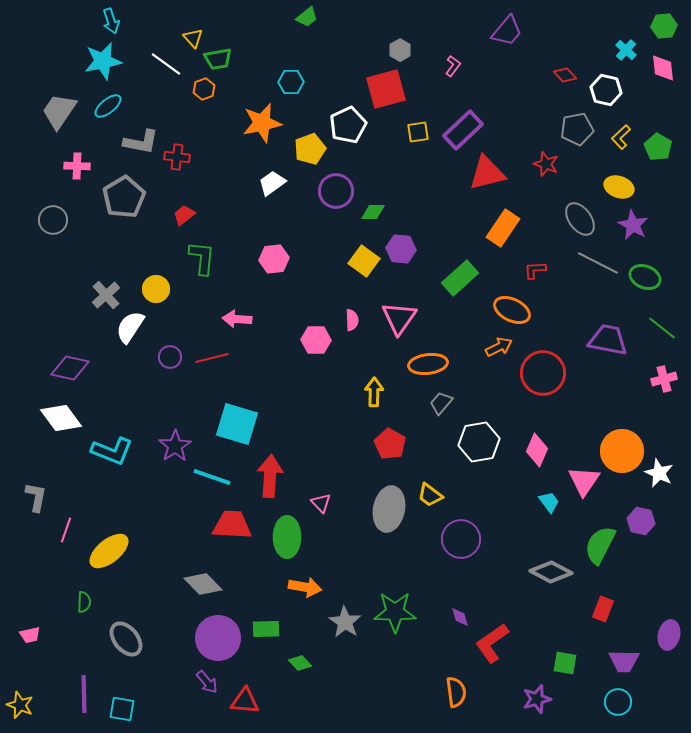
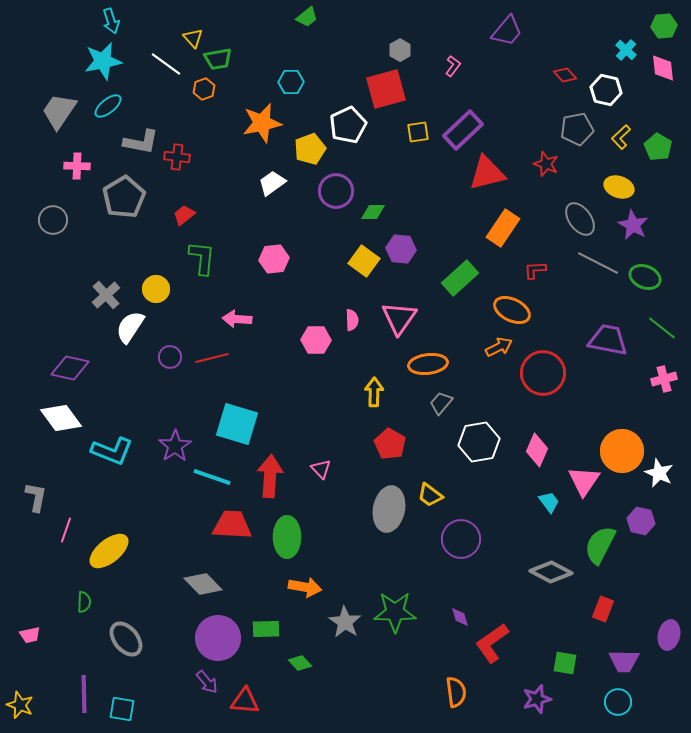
pink triangle at (321, 503): moved 34 px up
